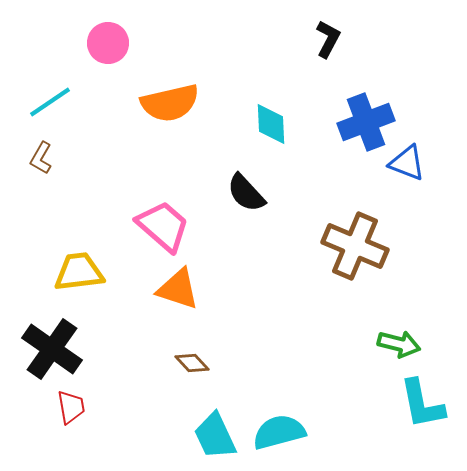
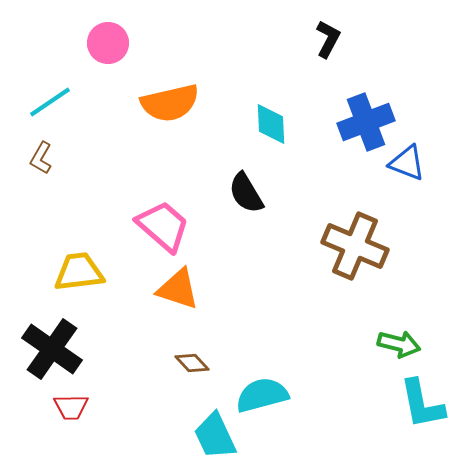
black semicircle: rotated 12 degrees clockwise
red trapezoid: rotated 99 degrees clockwise
cyan semicircle: moved 17 px left, 37 px up
